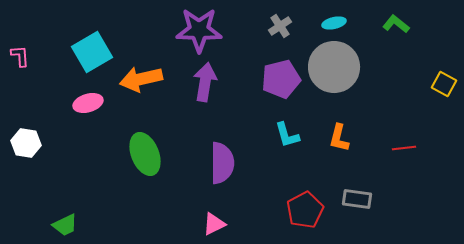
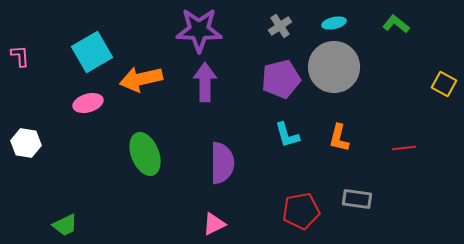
purple arrow: rotated 9 degrees counterclockwise
red pentagon: moved 4 px left, 1 px down; rotated 18 degrees clockwise
